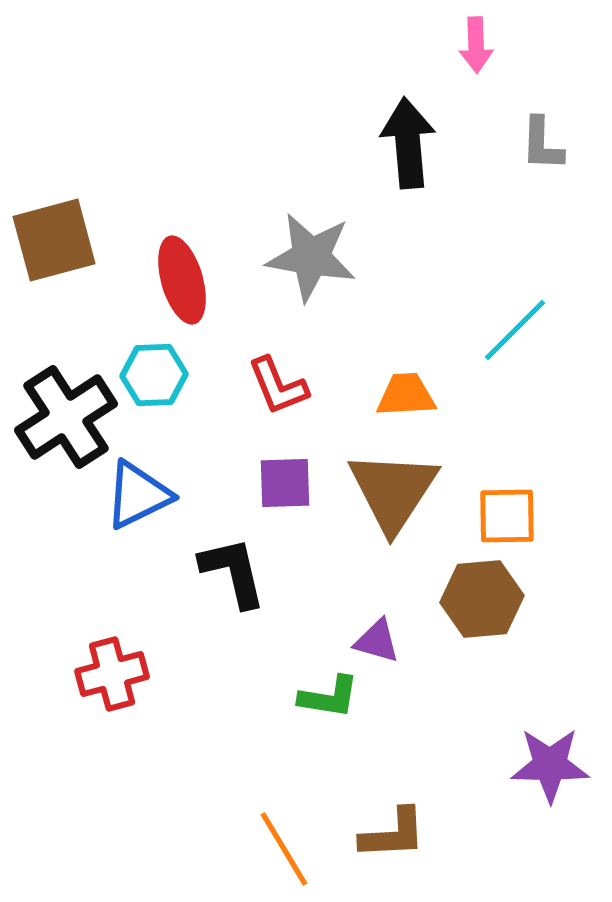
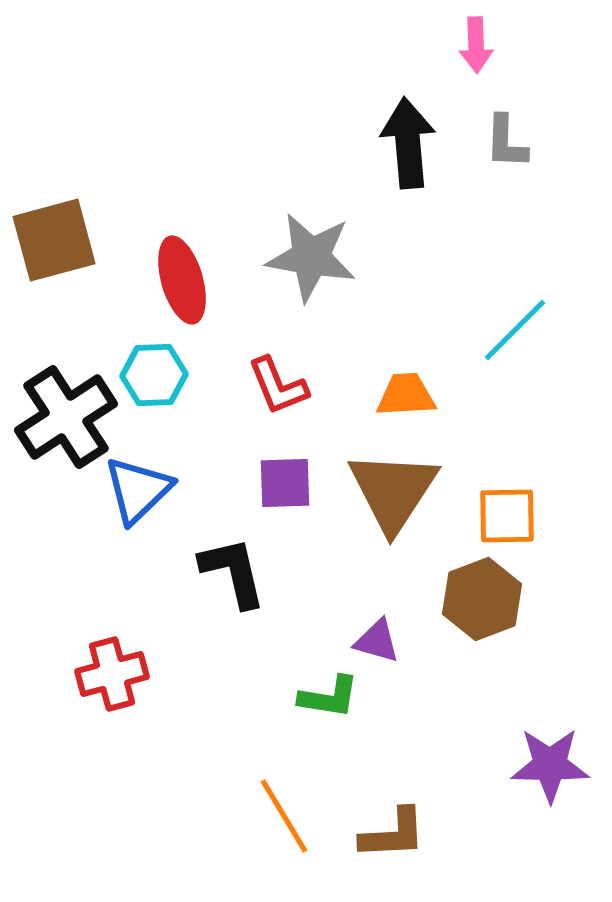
gray L-shape: moved 36 px left, 2 px up
blue triangle: moved 5 px up; rotated 18 degrees counterclockwise
brown hexagon: rotated 16 degrees counterclockwise
orange line: moved 33 px up
